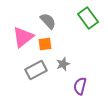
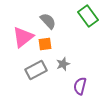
green rectangle: moved 2 px up
